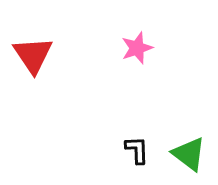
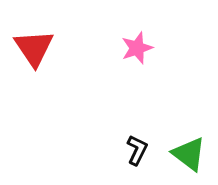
red triangle: moved 1 px right, 7 px up
black L-shape: rotated 28 degrees clockwise
